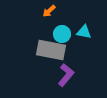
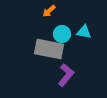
gray rectangle: moved 2 px left, 1 px up
